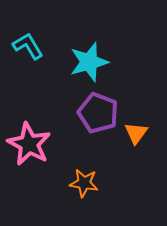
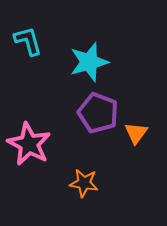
cyan L-shape: moved 5 px up; rotated 16 degrees clockwise
